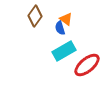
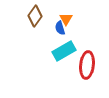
orange triangle: rotated 24 degrees clockwise
red ellipse: rotated 44 degrees counterclockwise
